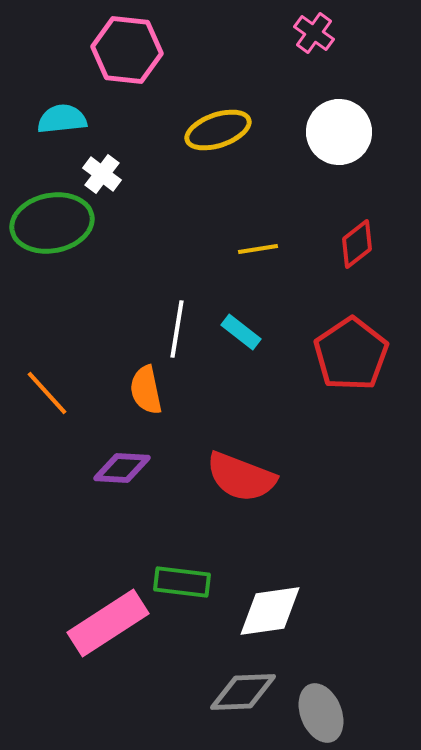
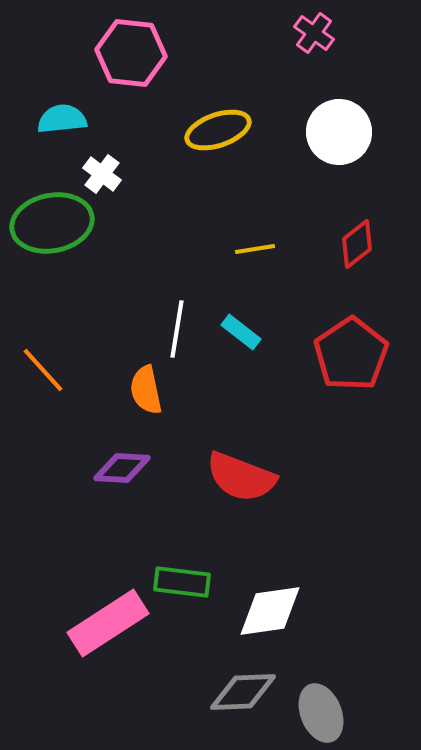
pink hexagon: moved 4 px right, 3 px down
yellow line: moved 3 px left
orange line: moved 4 px left, 23 px up
